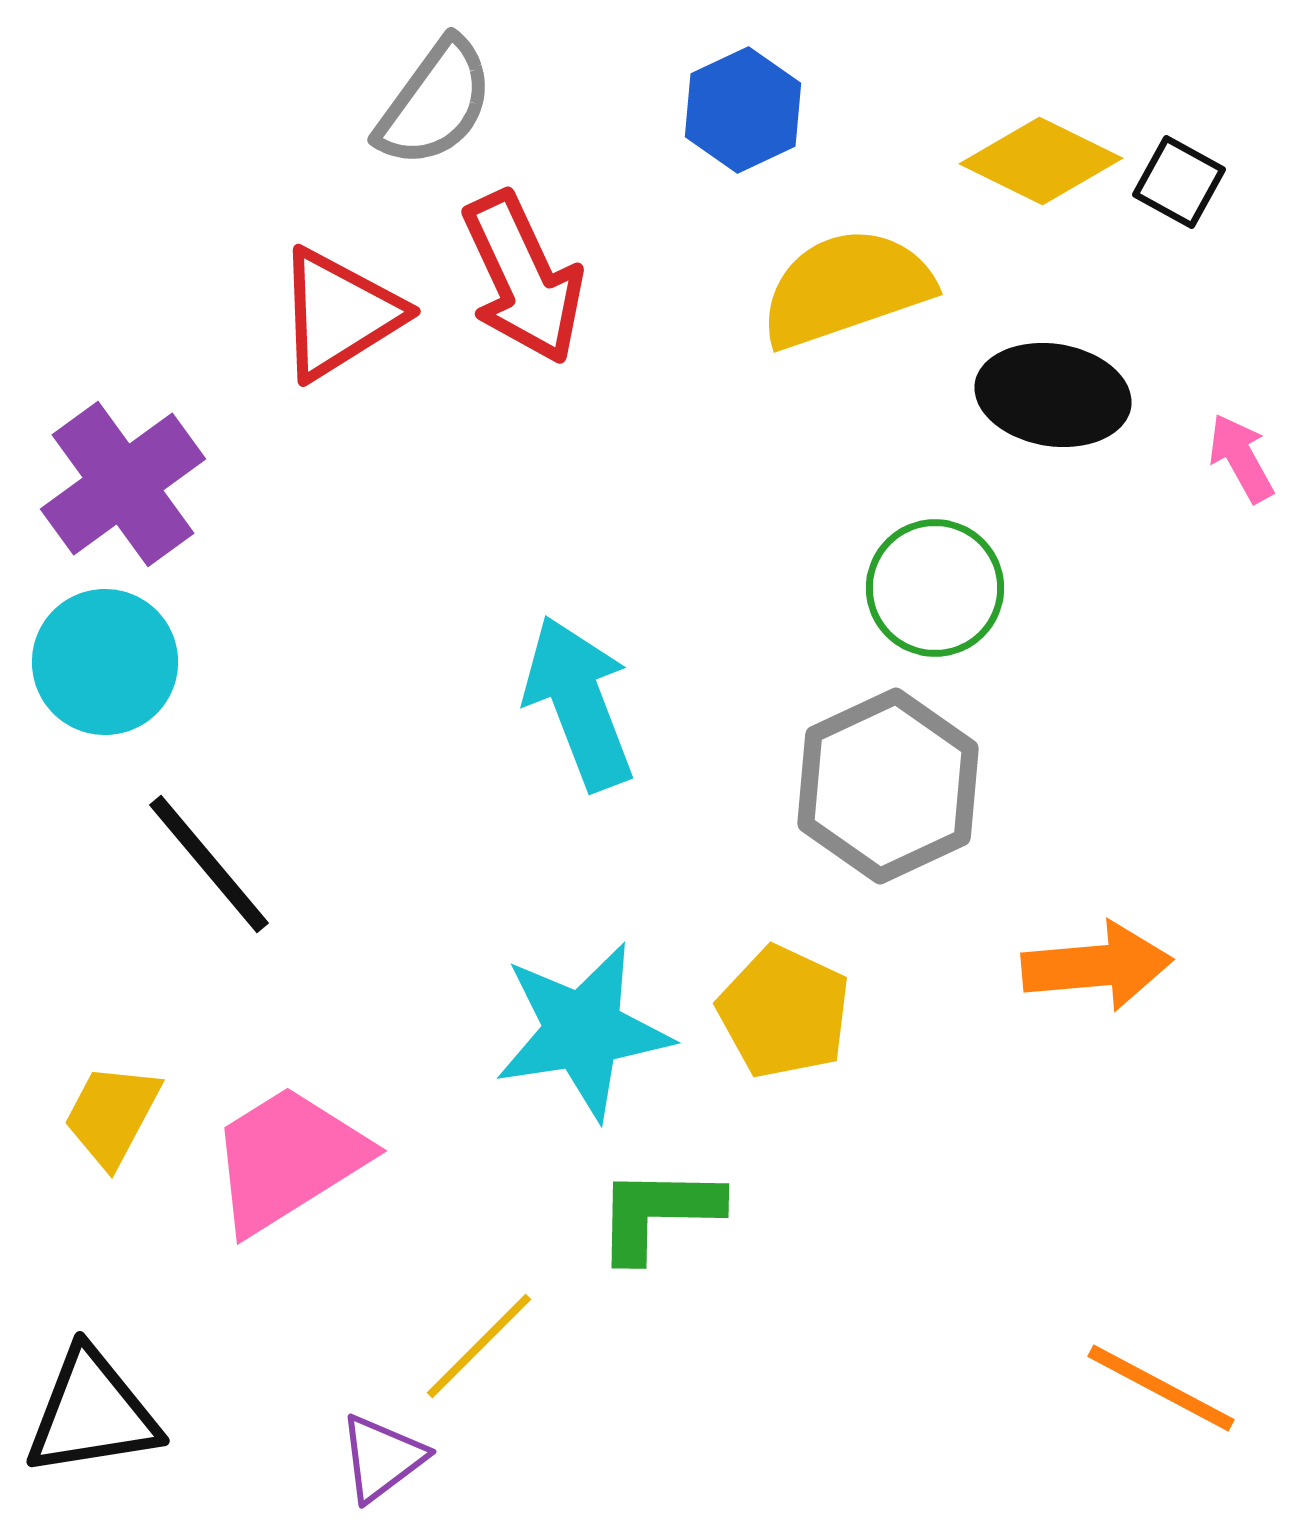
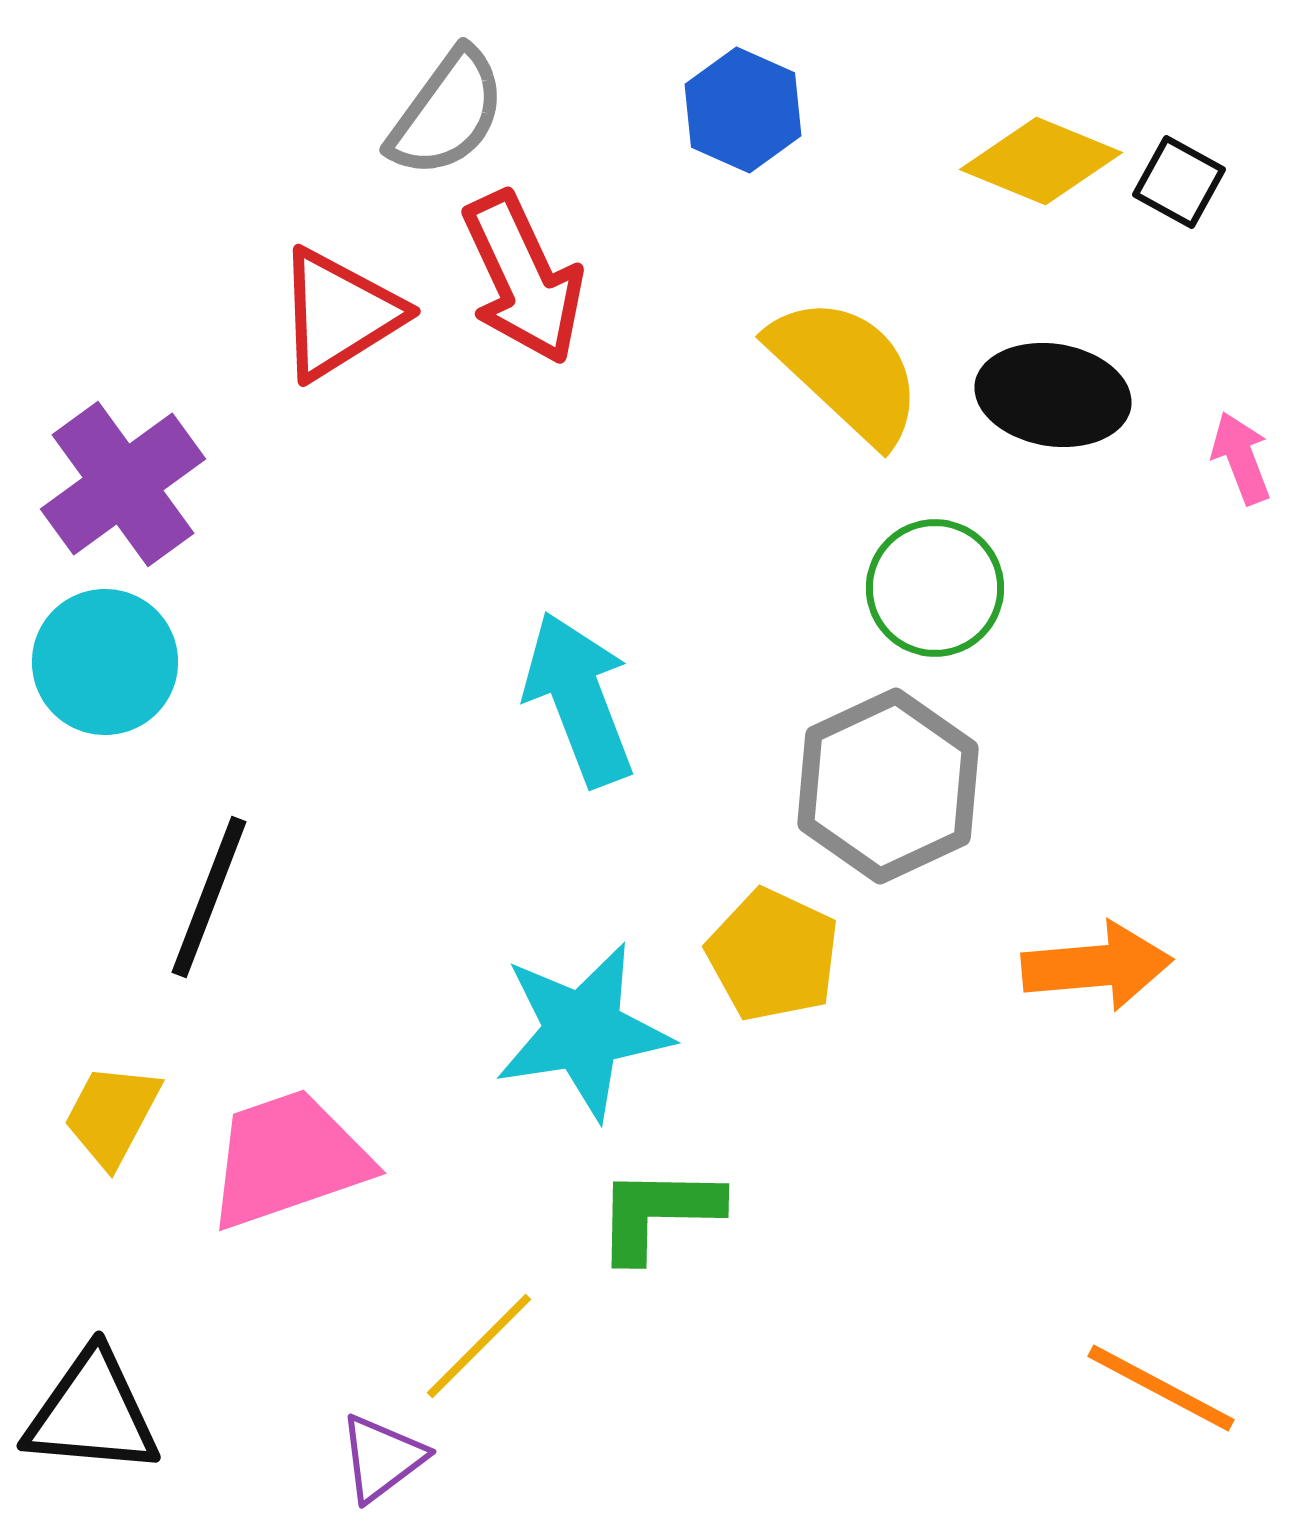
gray semicircle: moved 12 px right, 10 px down
blue hexagon: rotated 11 degrees counterclockwise
yellow diamond: rotated 4 degrees counterclockwise
yellow semicircle: moved 82 px down; rotated 62 degrees clockwise
pink arrow: rotated 8 degrees clockwise
cyan arrow: moved 4 px up
black line: moved 33 px down; rotated 61 degrees clockwise
yellow pentagon: moved 11 px left, 57 px up
pink trapezoid: rotated 13 degrees clockwise
black triangle: rotated 14 degrees clockwise
